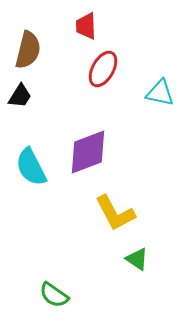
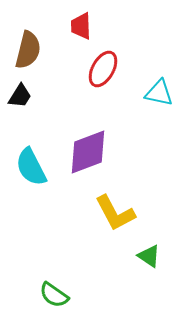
red trapezoid: moved 5 px left
cyan triangle: moved 1 px left
green triangle: moved 12 px right, 3 px up
